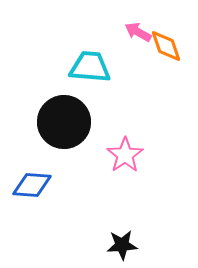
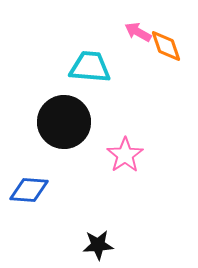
blue diamond: moved 3 px left, 5 px down
black star: moved 24 px left
